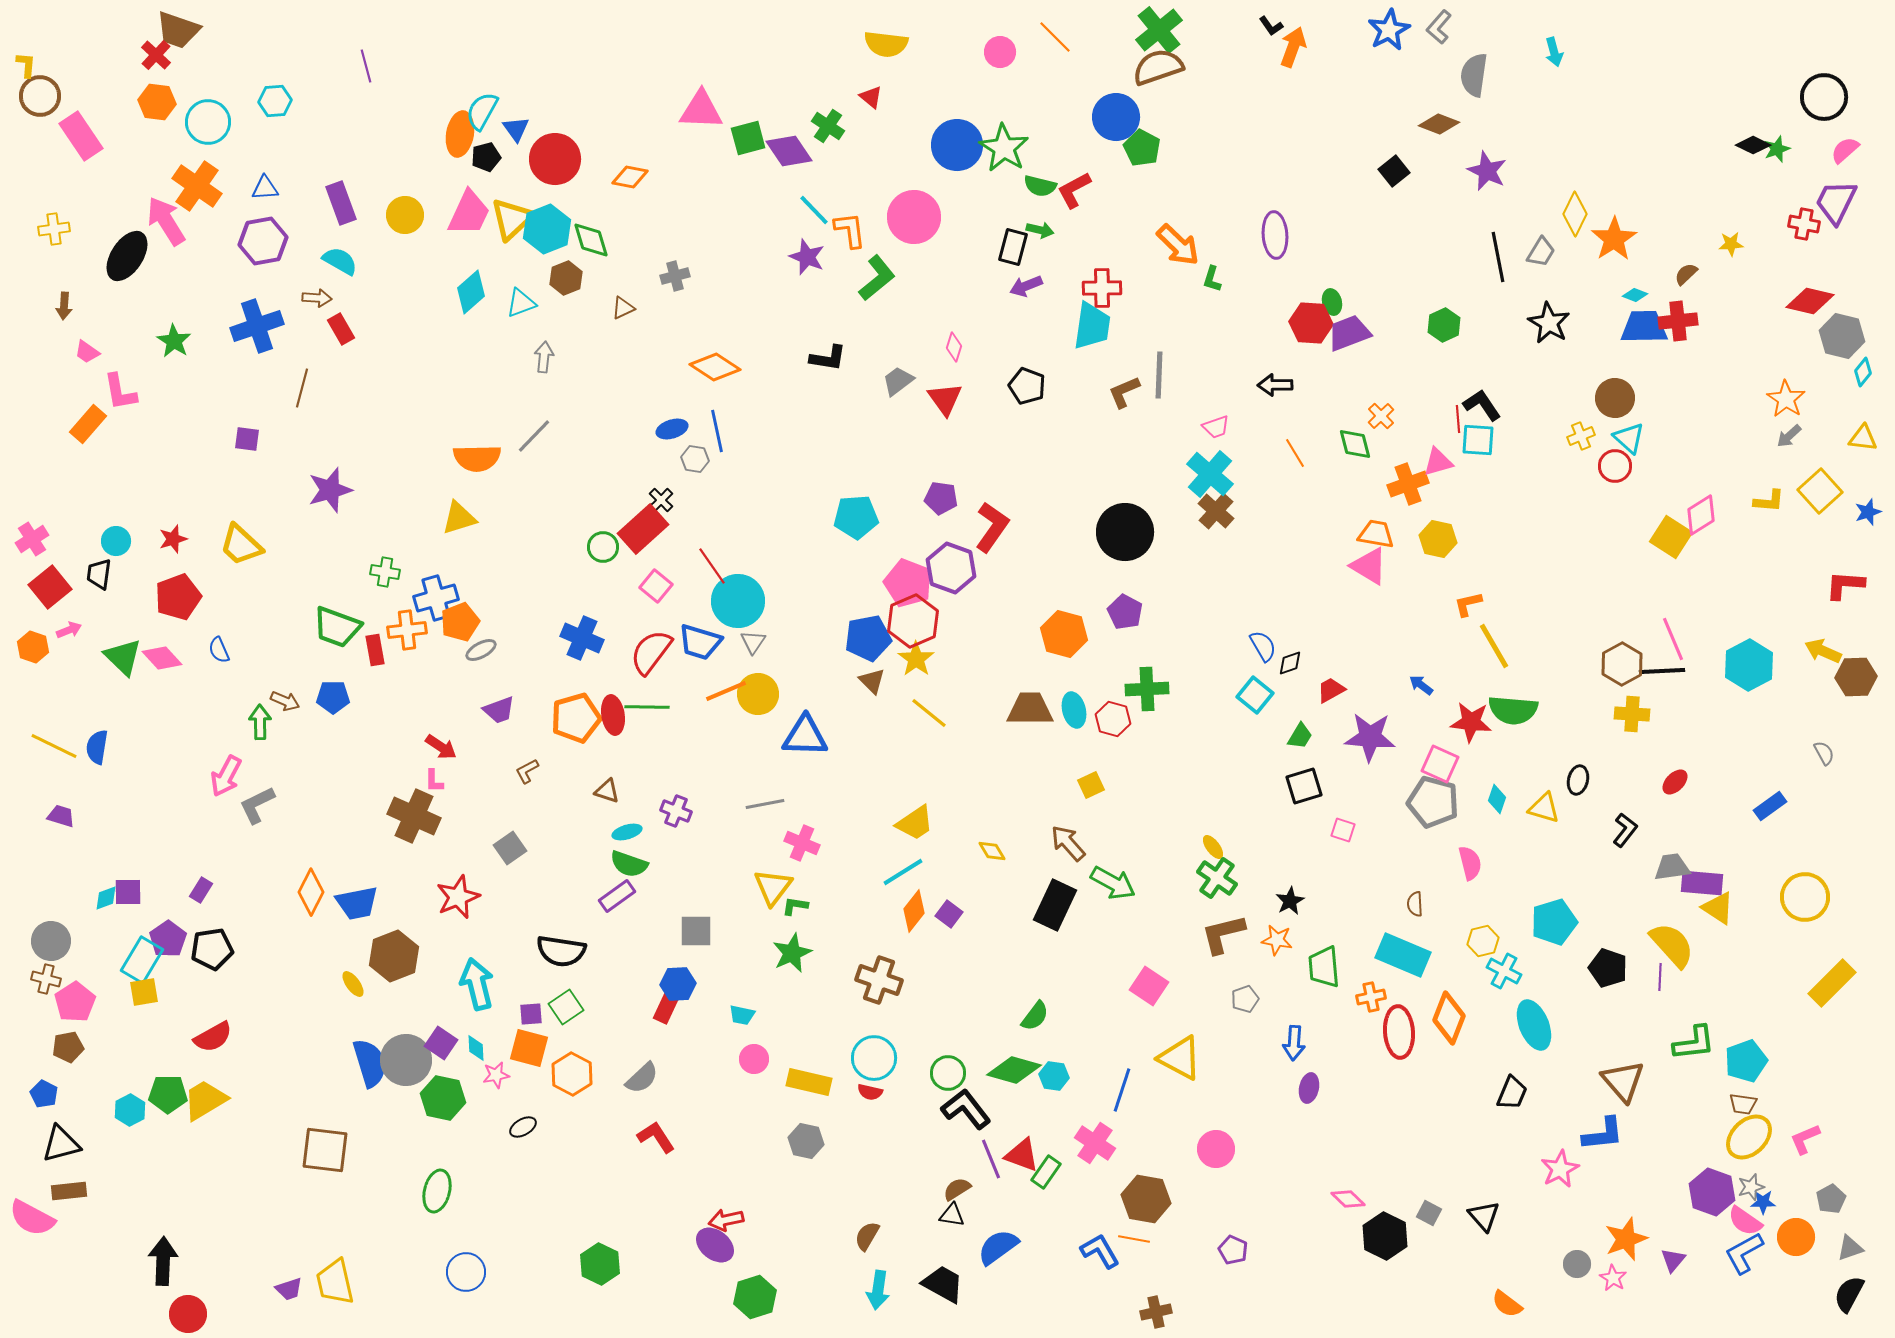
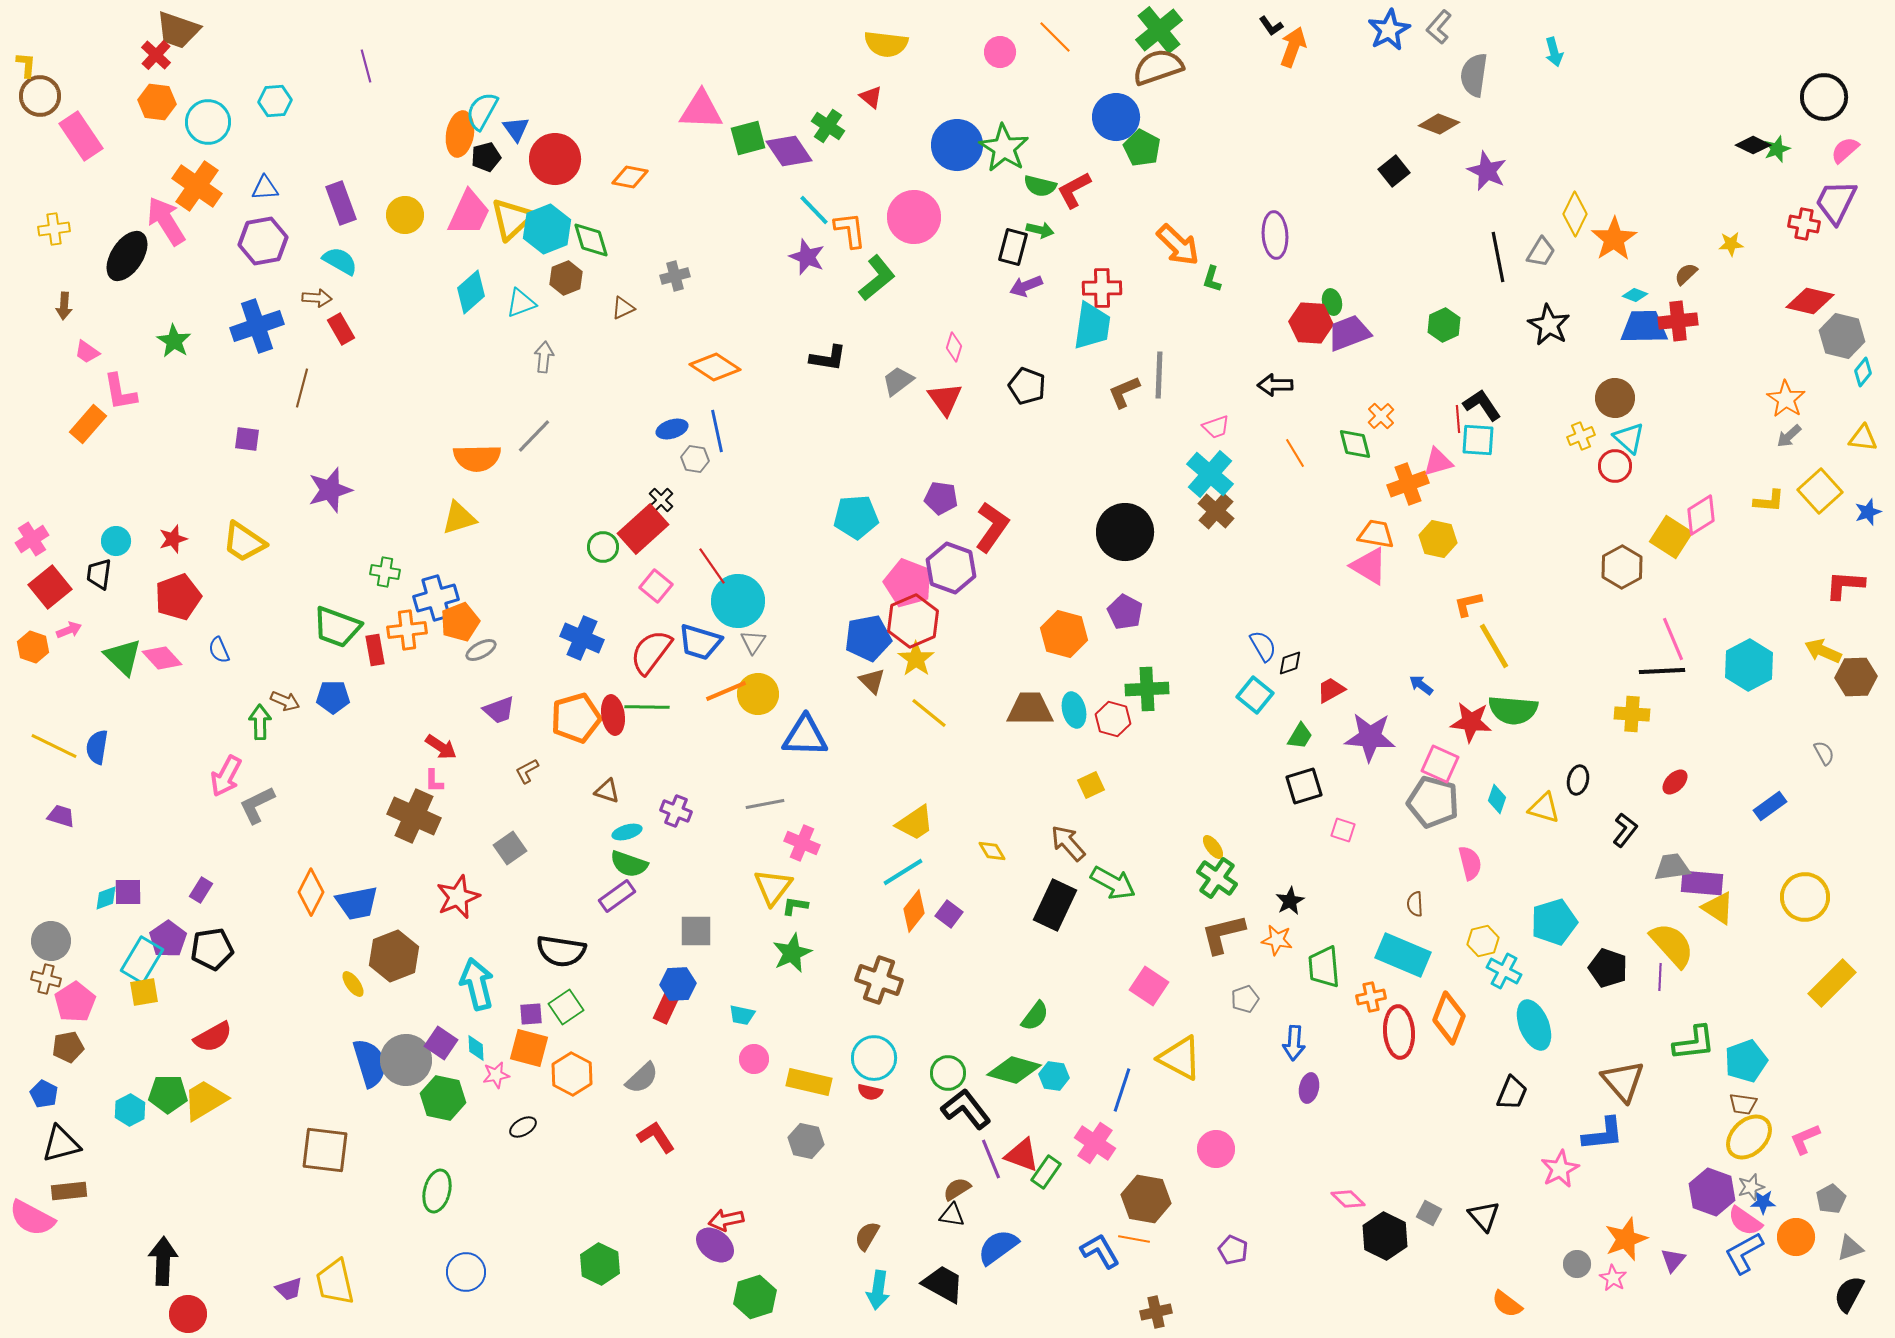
black star at (1549, 323): moved 2 px down
yellow trapezoid at (241, 545): moved 3 px right, 3 px up; rotated 9 degrees counterclockwise
brown hexagon at (1622, 664): moved 97 px up
